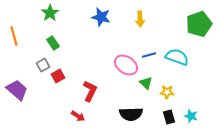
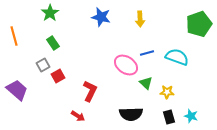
blue line: moved 2 px left, 2 px up
